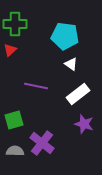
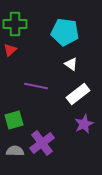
cyan pentagon: moved 4 px up
purple star: rotated 30 degrees clockwise
purple cross: rotated 15 degrees clockwise
